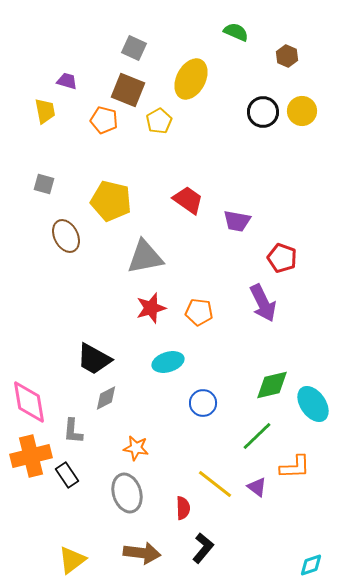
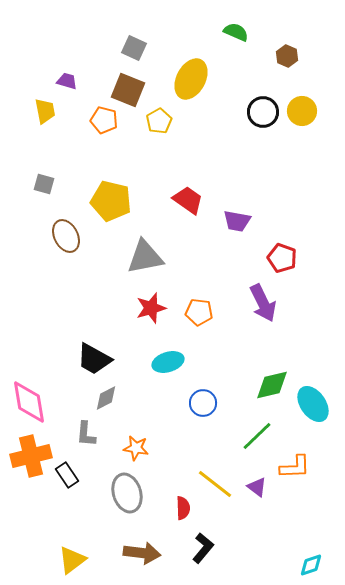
gray L-shape at (73, 431): moved 13 px right, 3 px down
